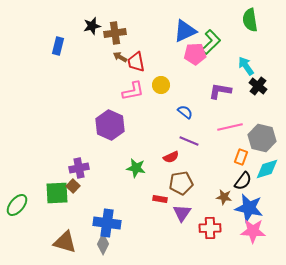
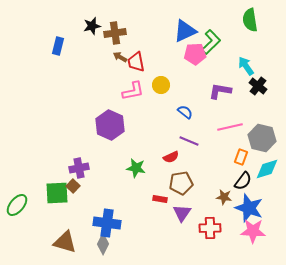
blue star: rotated 8 degrees clockwise
